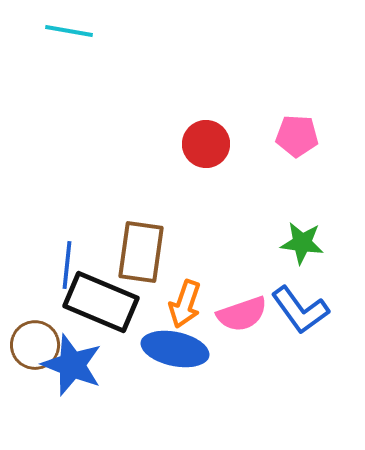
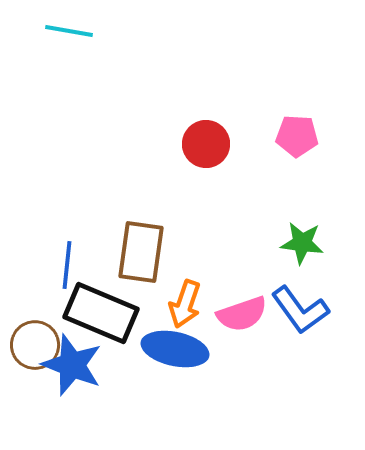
black rectangle: moved 11 px down
